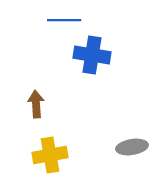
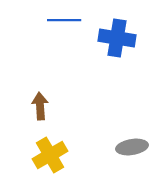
blue cross: moved 25 px right, 17 px up
brown arrow: moved 4 px right, 2 px down
yellow cross: rotated 20 degrees counterclockwise
